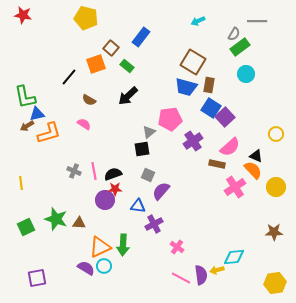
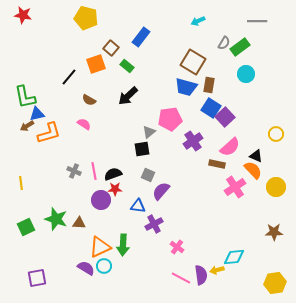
gray semicircle at (234, 34): moved 10 px left, 9 px down
purple circle at (105, 200): moved 4 px left
